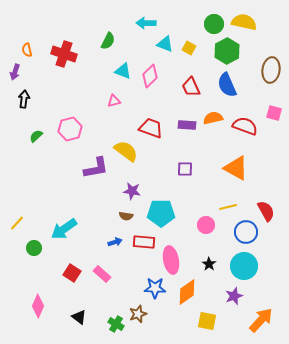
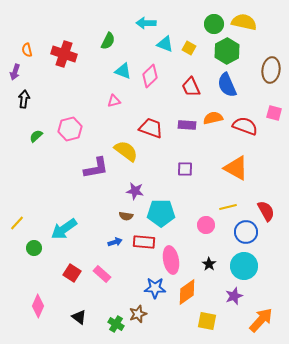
purple star at (132, 191): moved 3 px right
